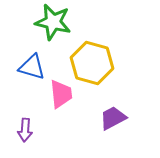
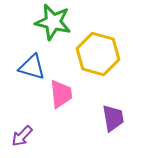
yellow hexagon: moved 6 px right, 9 px up
purple trapezoid: rotated 108 degrees clockwise
purple arrow: moved 3 px left, 6 px down; rotated 40 degrees clockwise
